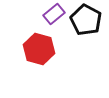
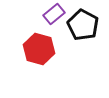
black pentagon: moved 3 px left, 5 px down
